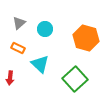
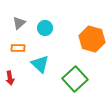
cyan circle: moved 1 px up
orange hexagon: moved 6 px right, 1 px down
orange rectangle: rotated 24 degrees counterclockwise
red arrow: rotated 16 degrees counterclockwise
